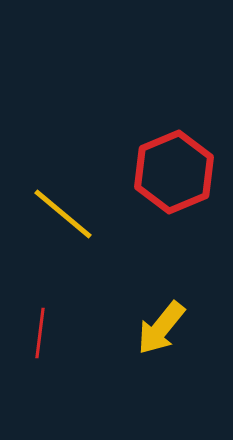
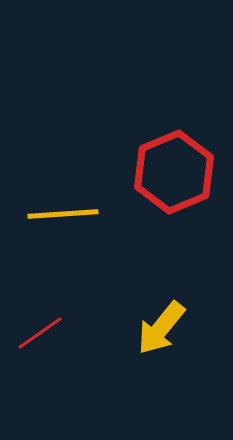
yellow line: rotated 44 degrees counterclockwise
red line: rotated 48 degrees clockwise
